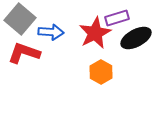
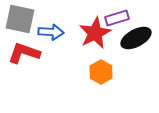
gray square: rotated 28 degrees counterclockwise
